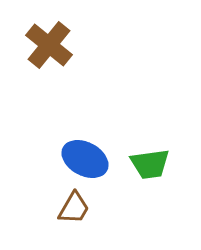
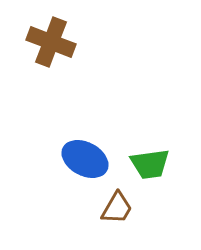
brown cross: moved 2 px right, 3 px up; rotated 18 degrees counterclockwise
brown trapezoid: moved 43 px right
